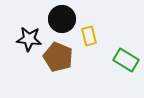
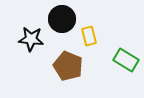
black star: moved 2 px right
brown pentagon: moved 10 px right, 9 px down
